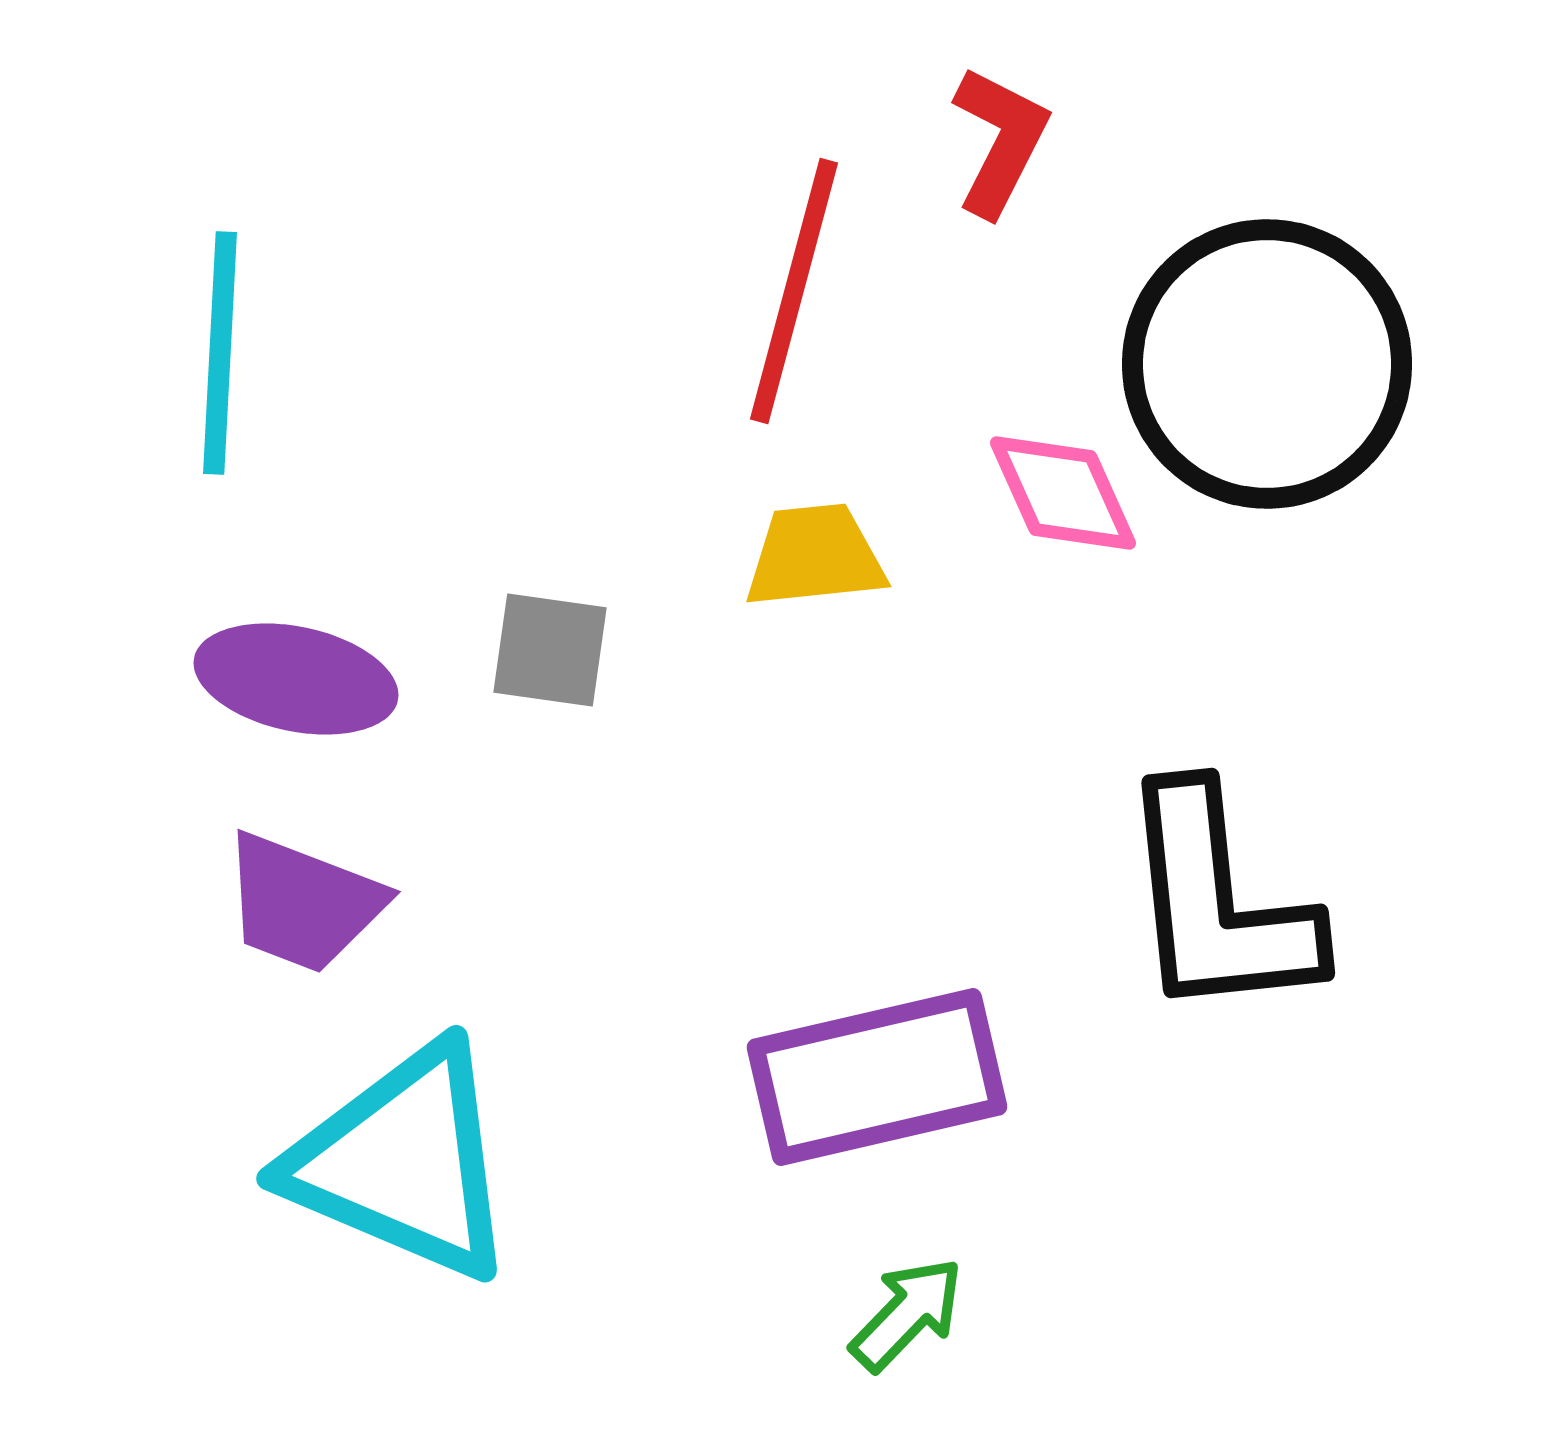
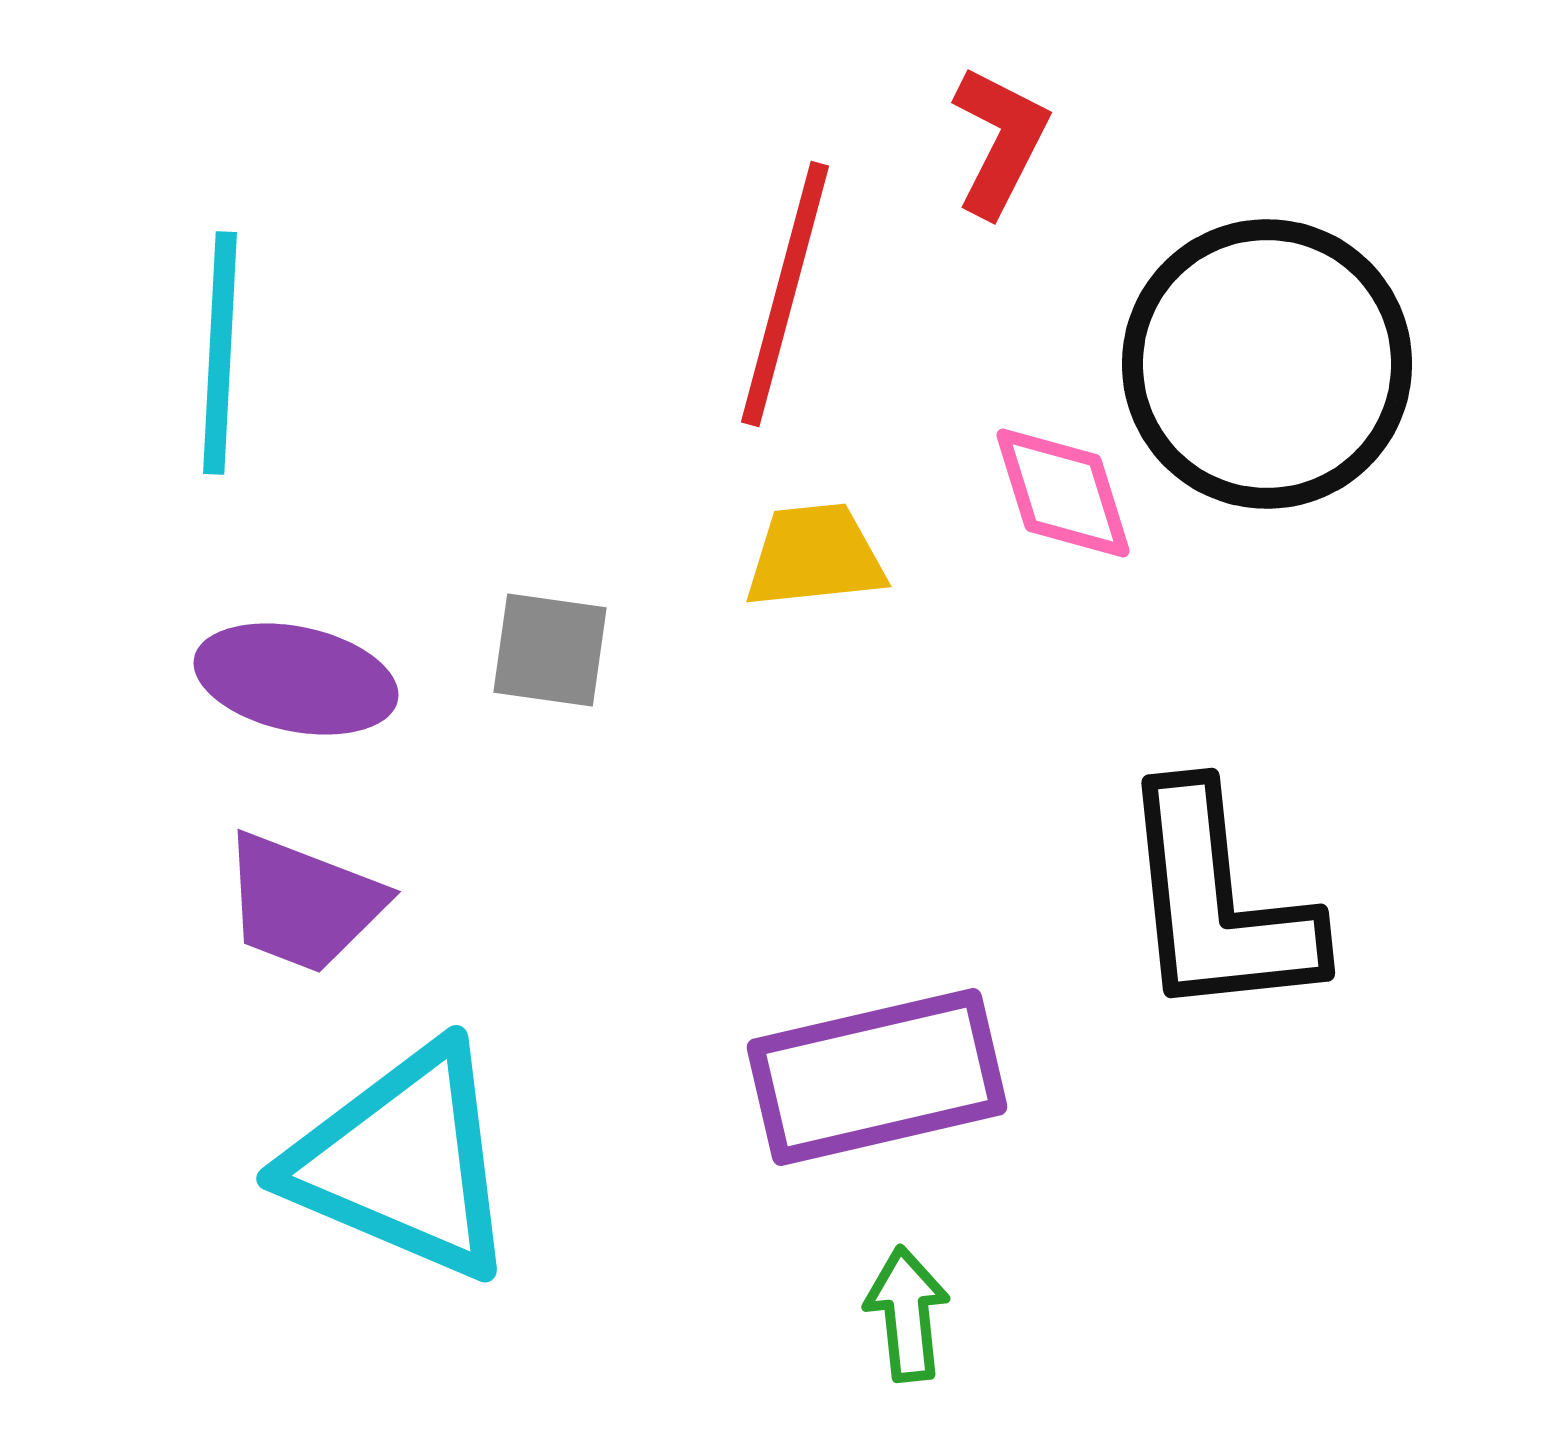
red line: moved 9 px left, 3 px down
pink diamond: rotated 7 degrees clockwise
green arrow: rotated 50 degrees counterclockwise
